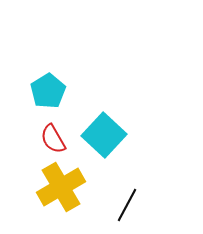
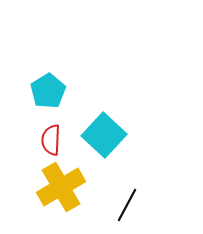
red semicircle: moved 2 px left, 1 px down; rotated 32 degrees clockwise
